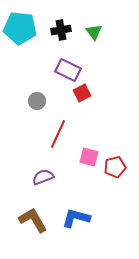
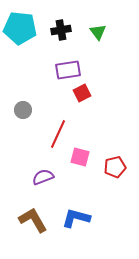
green triangle: moved 4 px right
purple rectangle: rotated 35 degrees counterclockwise
gray circle: moved 14 px left, 9 px down
pink square: moved 9 px left
